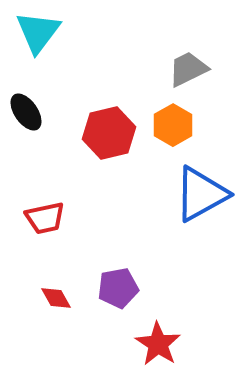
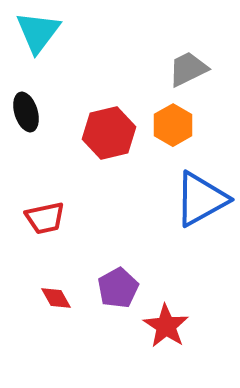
black ellipse: rotated 18 degrees clockwise
blue triangle: moved 5 px down
purple pentagon: rotated 18 degrees counterclockwise
red star: moved 8 px right, 18 px up
